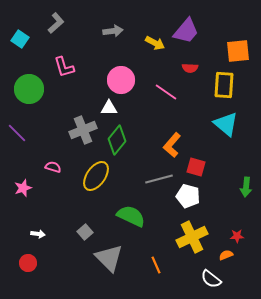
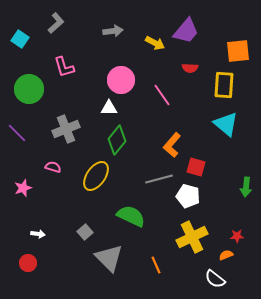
pink line: moved 4 px left, 3 px down; rotated 20 degrees clockwise
gray cross: moved 17 px left, 1 px up
white semicircle: moved 4 px right
